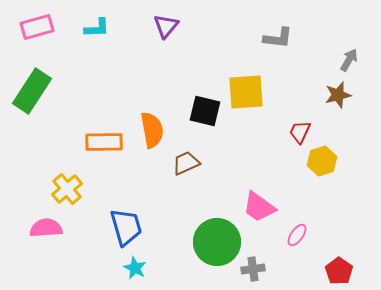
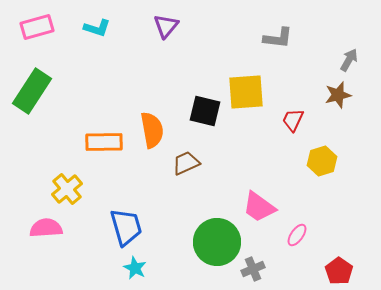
cyan L-shape: rotated 20 degrees clockwise
red trapezoid: moved 7 px left, 12 px up
gray cross: rotated 15 degrees counterclockwise
